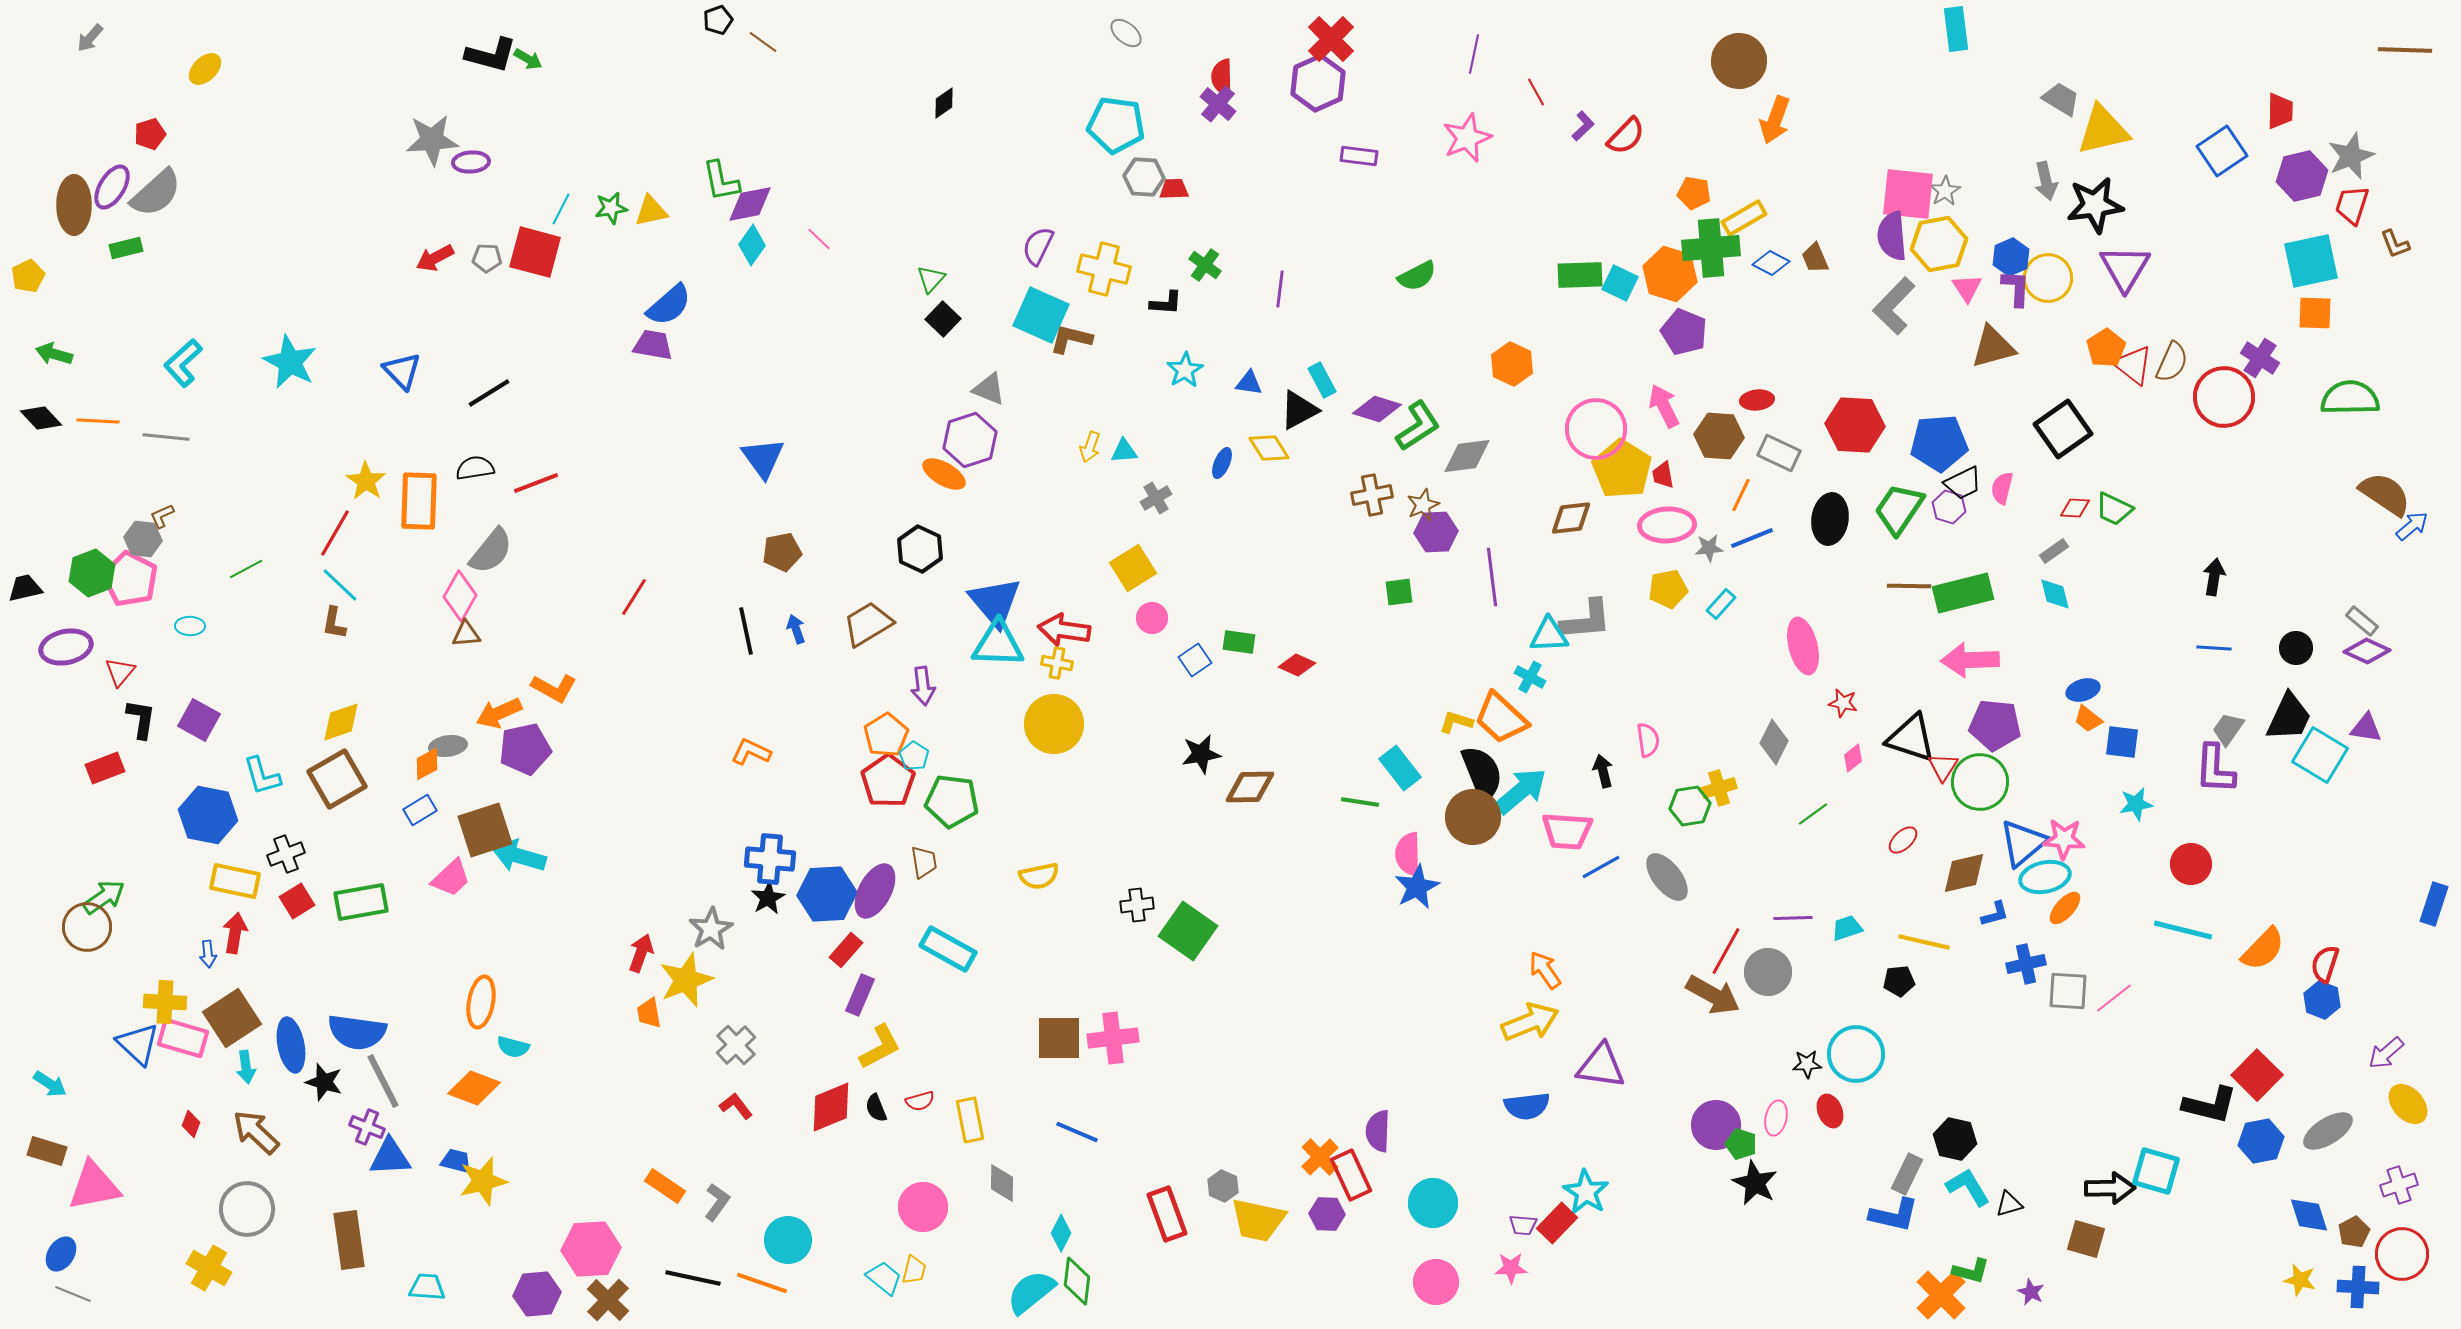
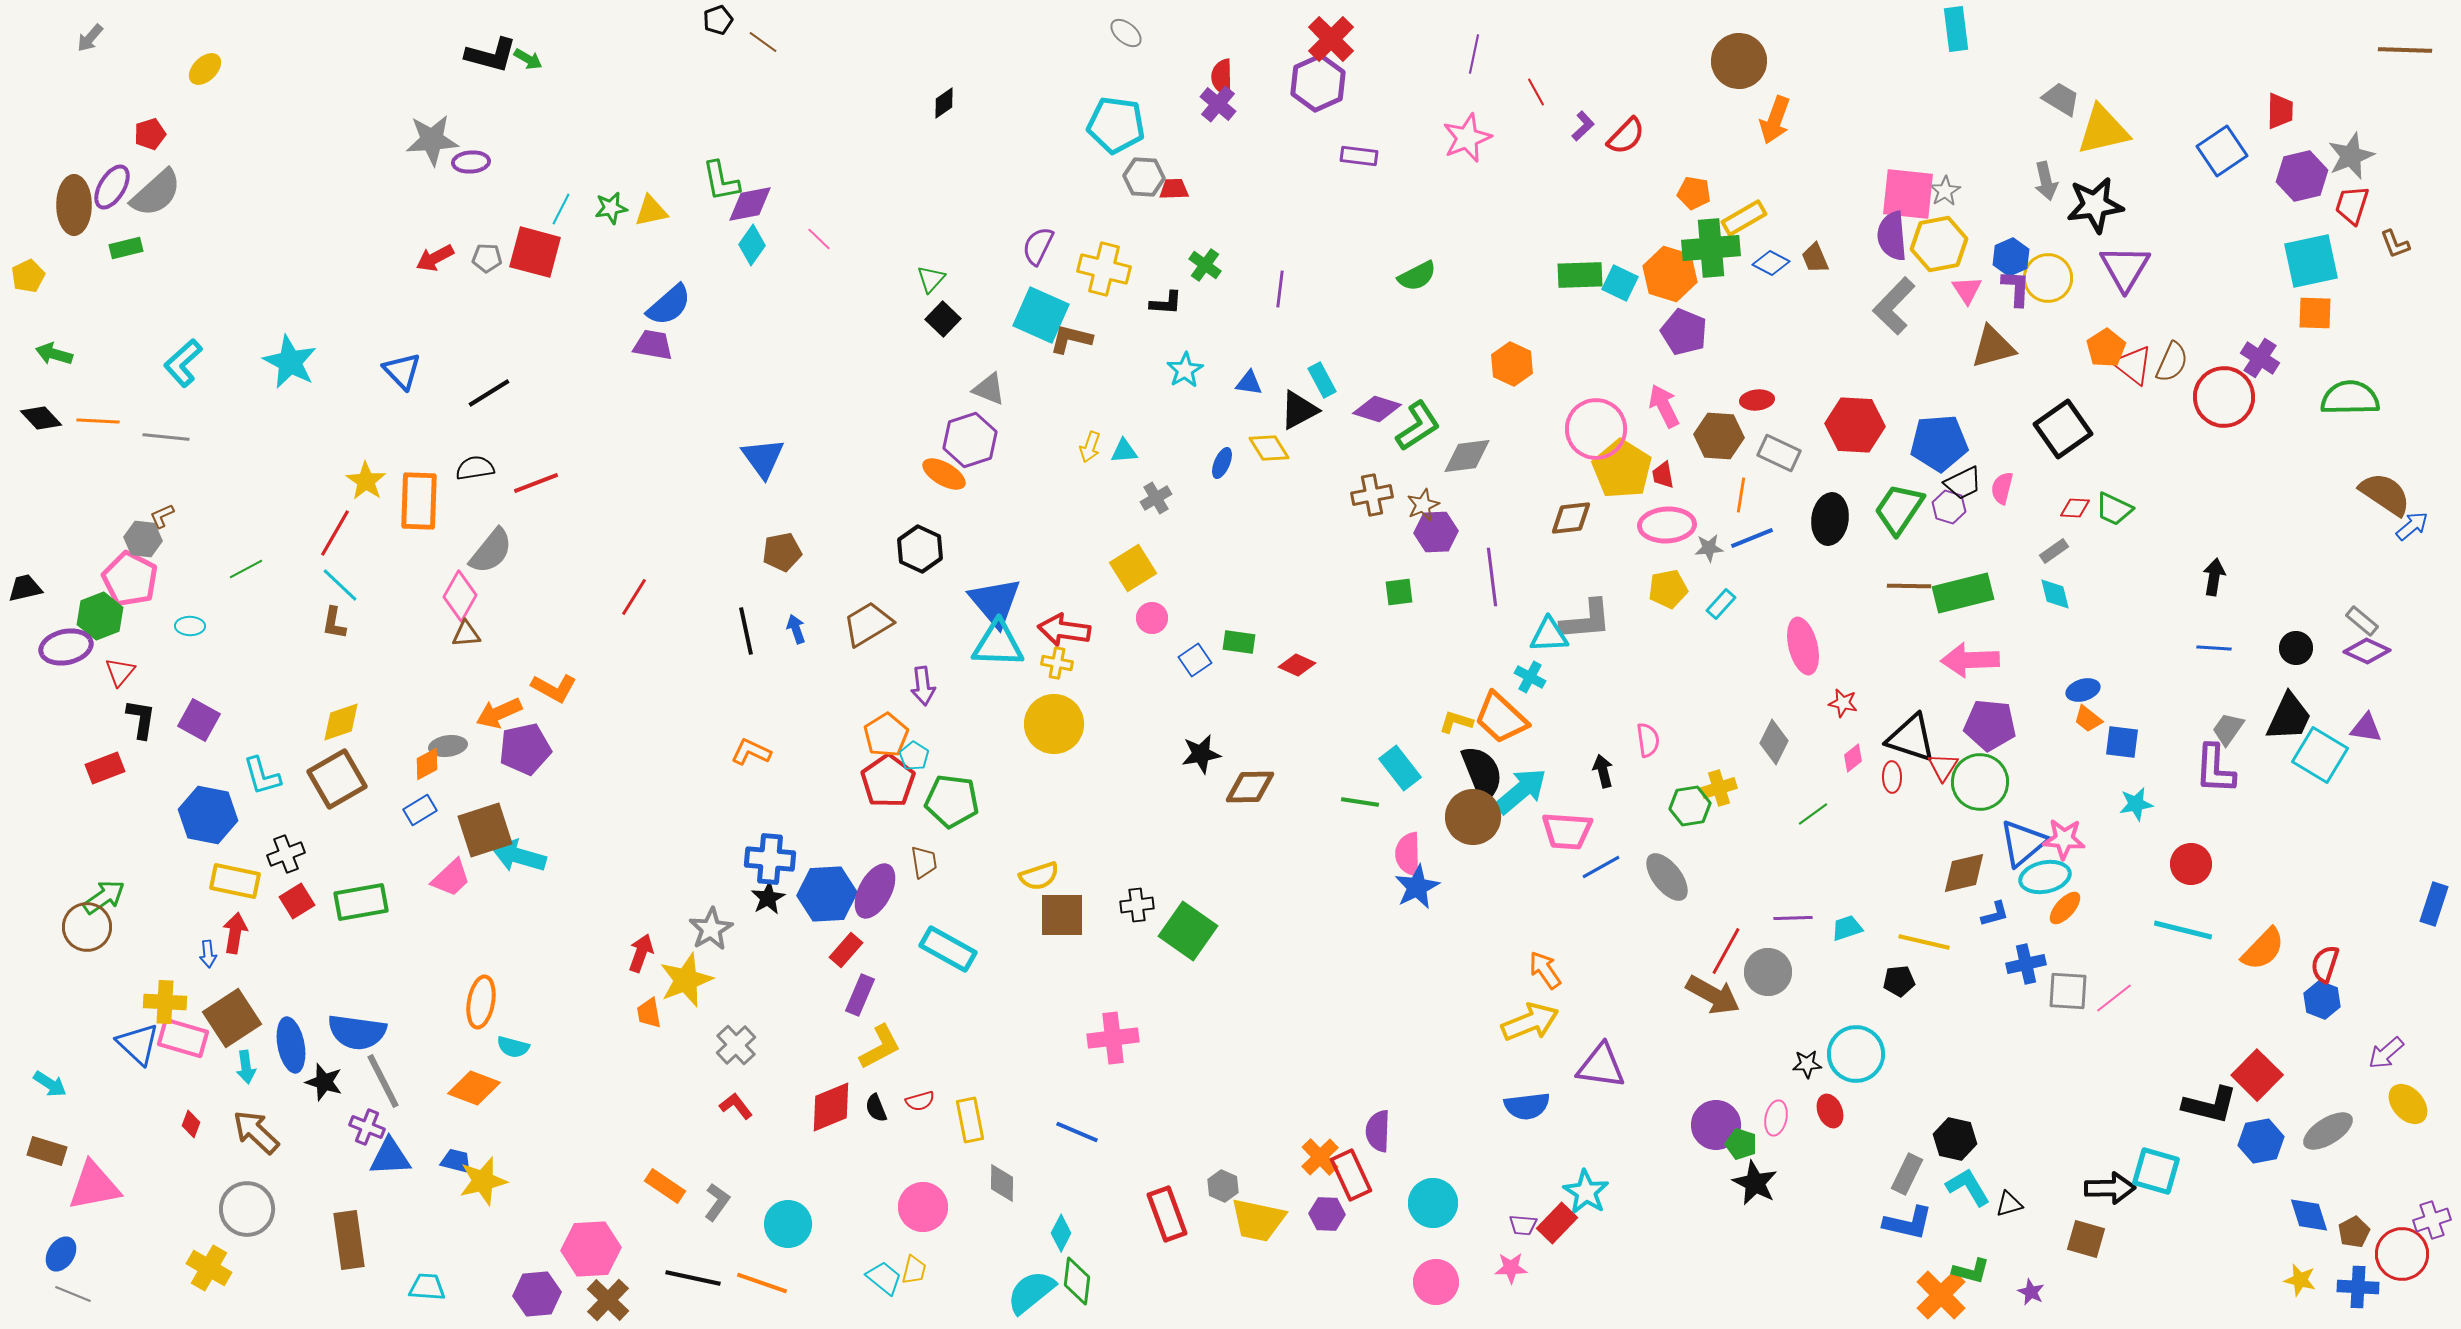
pink triangle at (1967, 288): moved 2 px down
orange line at (1741, 495): rotated 16 degrees counterclockwise
green hexagon at (92, 573): moved 8 px right, 43 px down
purple pentagon at (1995, 725): moved 5 px left
red ellipse at (1903, 840): moved 11 px left, 63 px up; rotated 48 degrees counterclockwise
yellow semicircle at (1039, 876): rotated 6 degrees counterclockwise
brown square at (1059, 1038): moved 3 px right, 123 px up
purple cross at (2399, 1185): moved 33 px right, 35 px down
blue L-shape at (1894, 1215): moved 14 px right, 8 px down
cyan circle at (788, 1240): moved 16 px up
